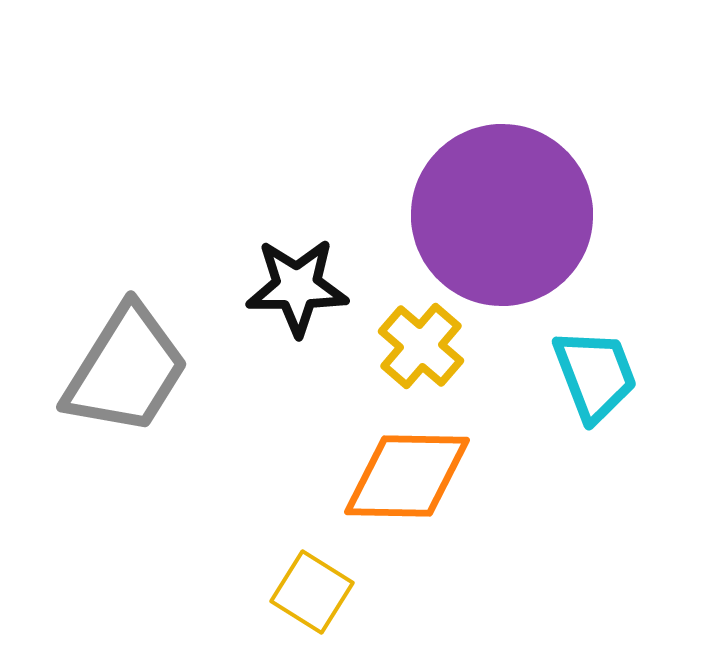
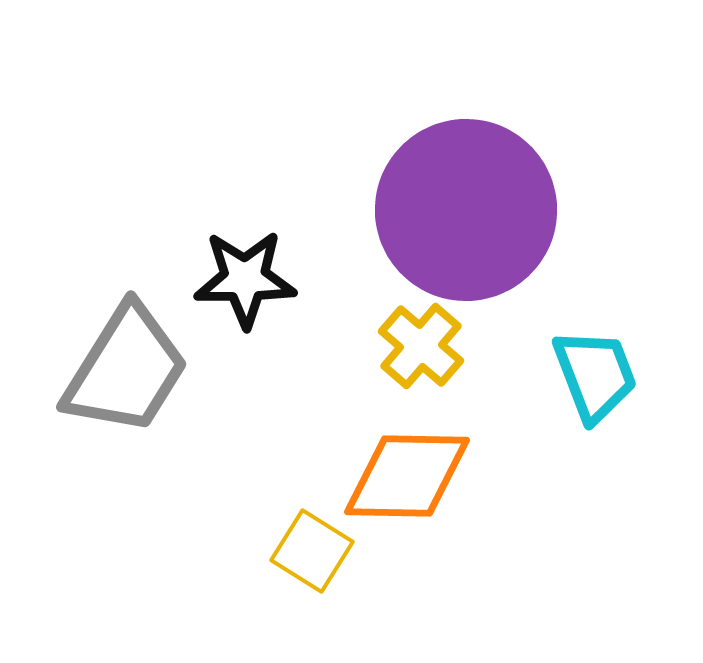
purple circle: moved 36 px left, 5 px up
black star: moved 52 px left, 8 px up
yellow square: moved 41 px up
